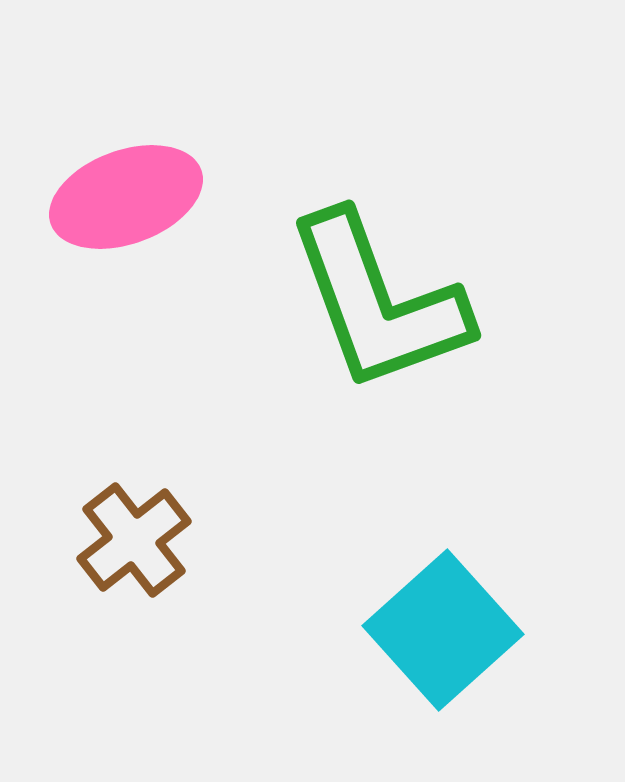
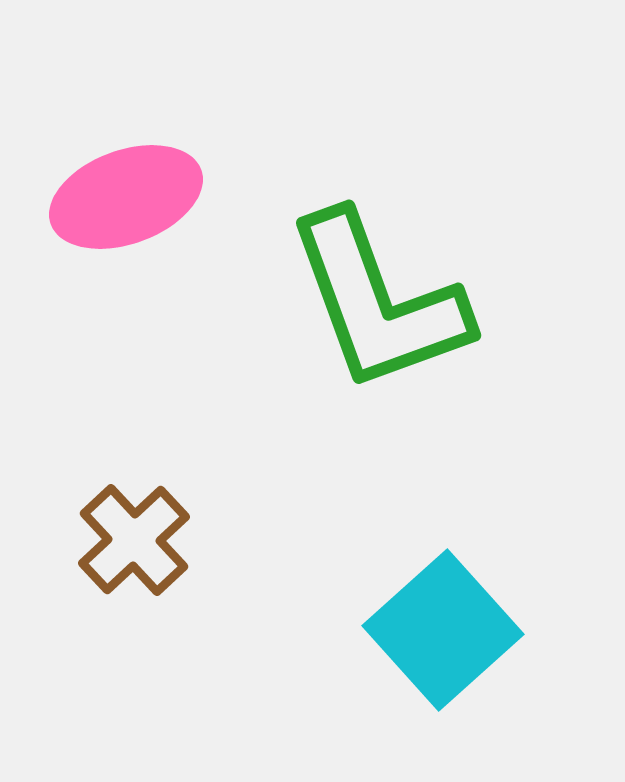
brown cross: rotated 5 degrees counterclockwise
